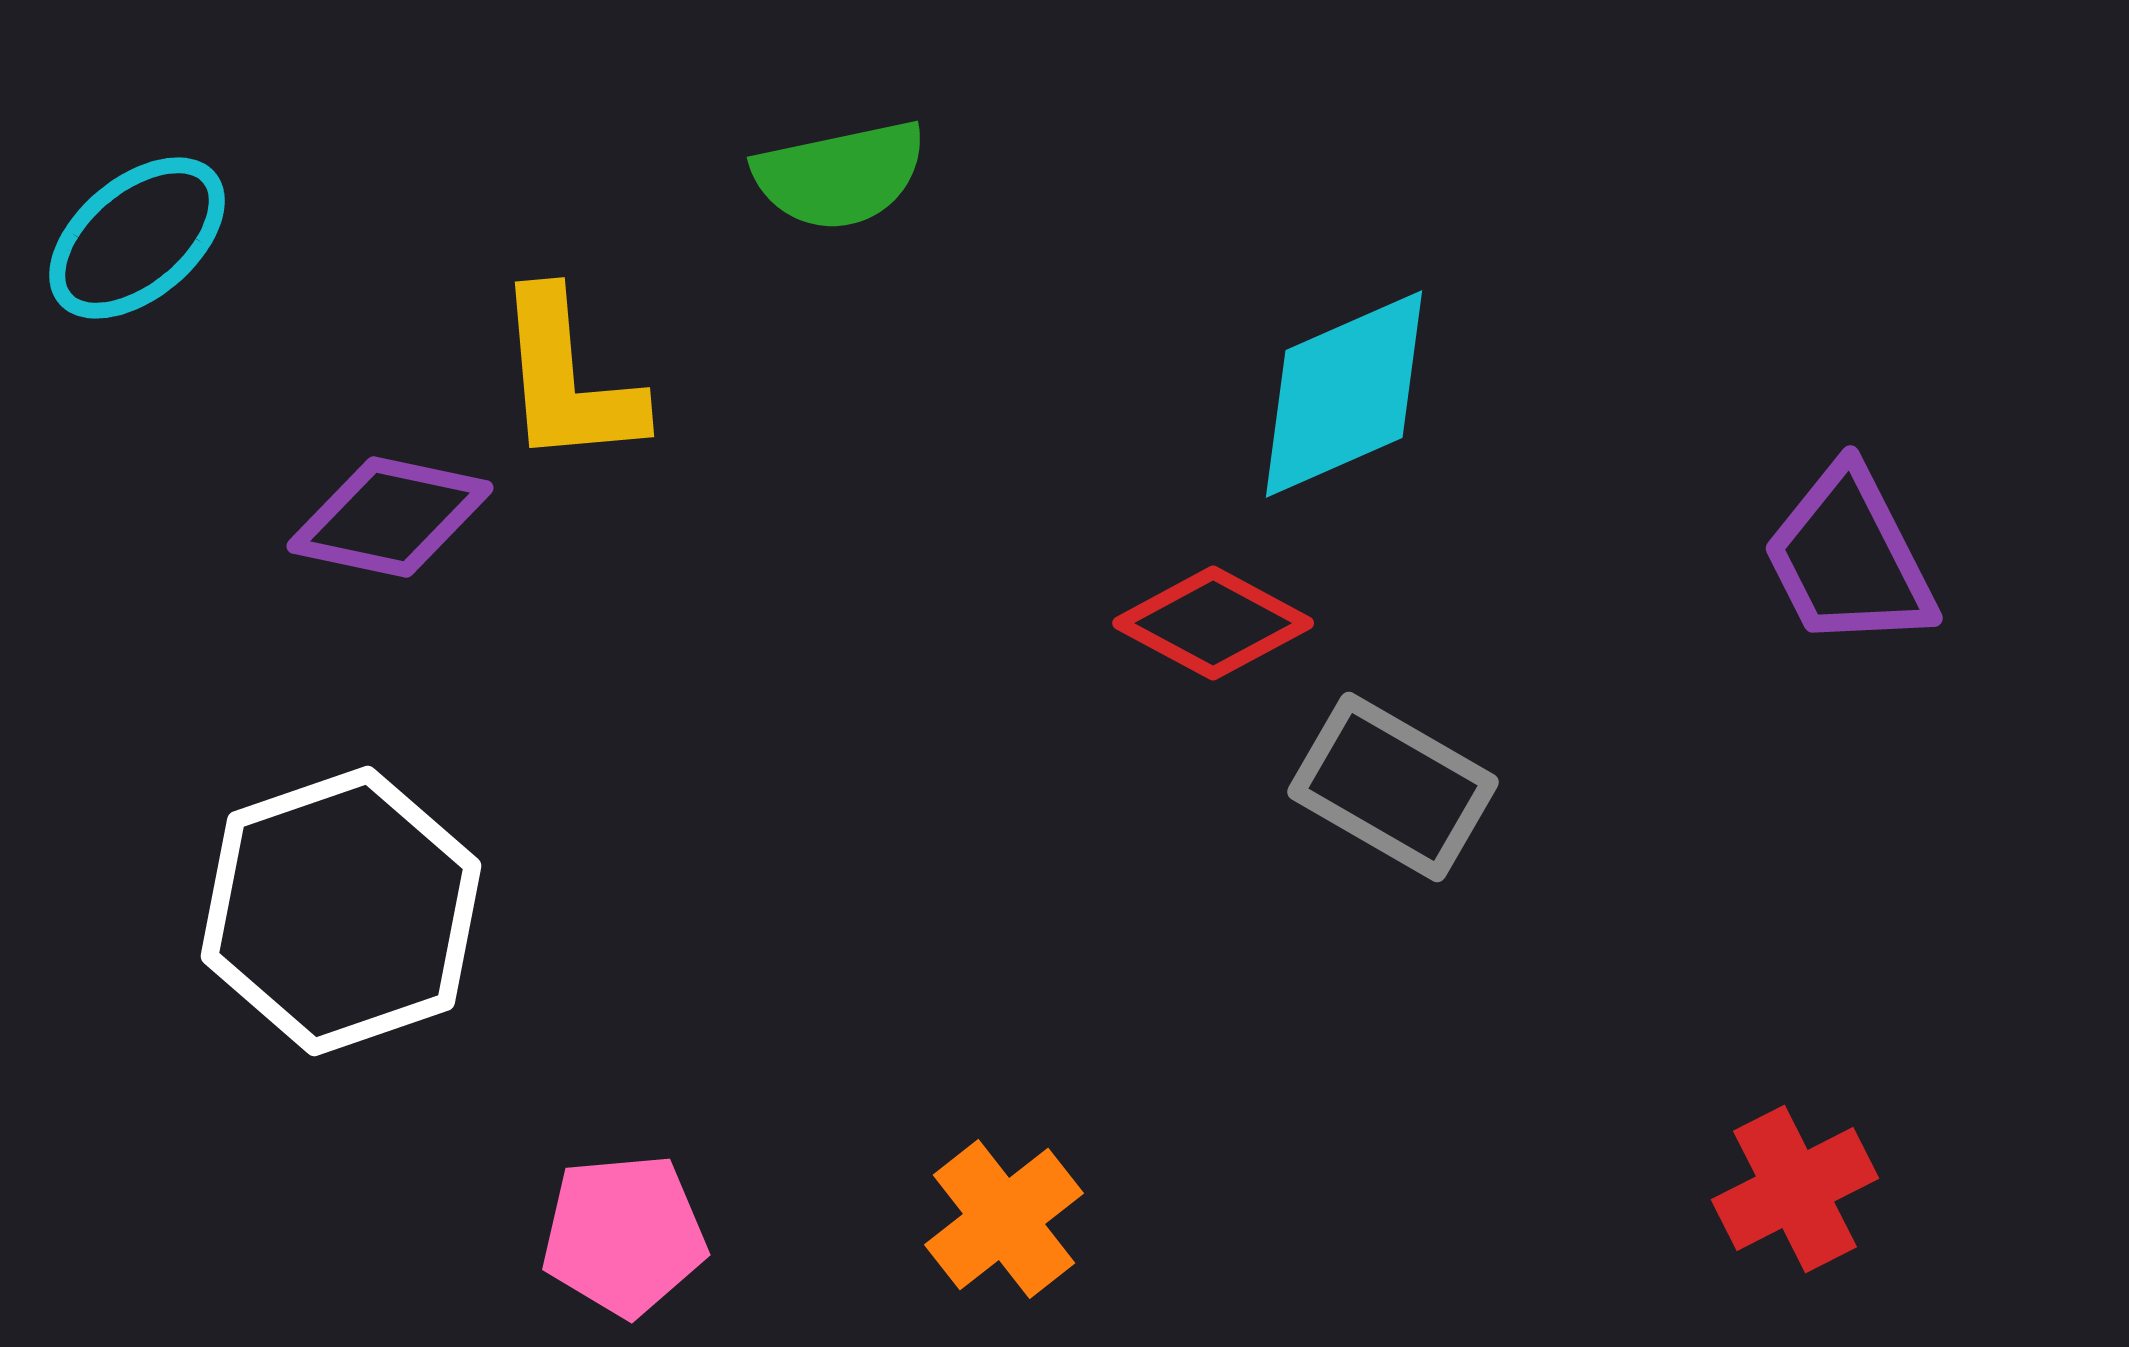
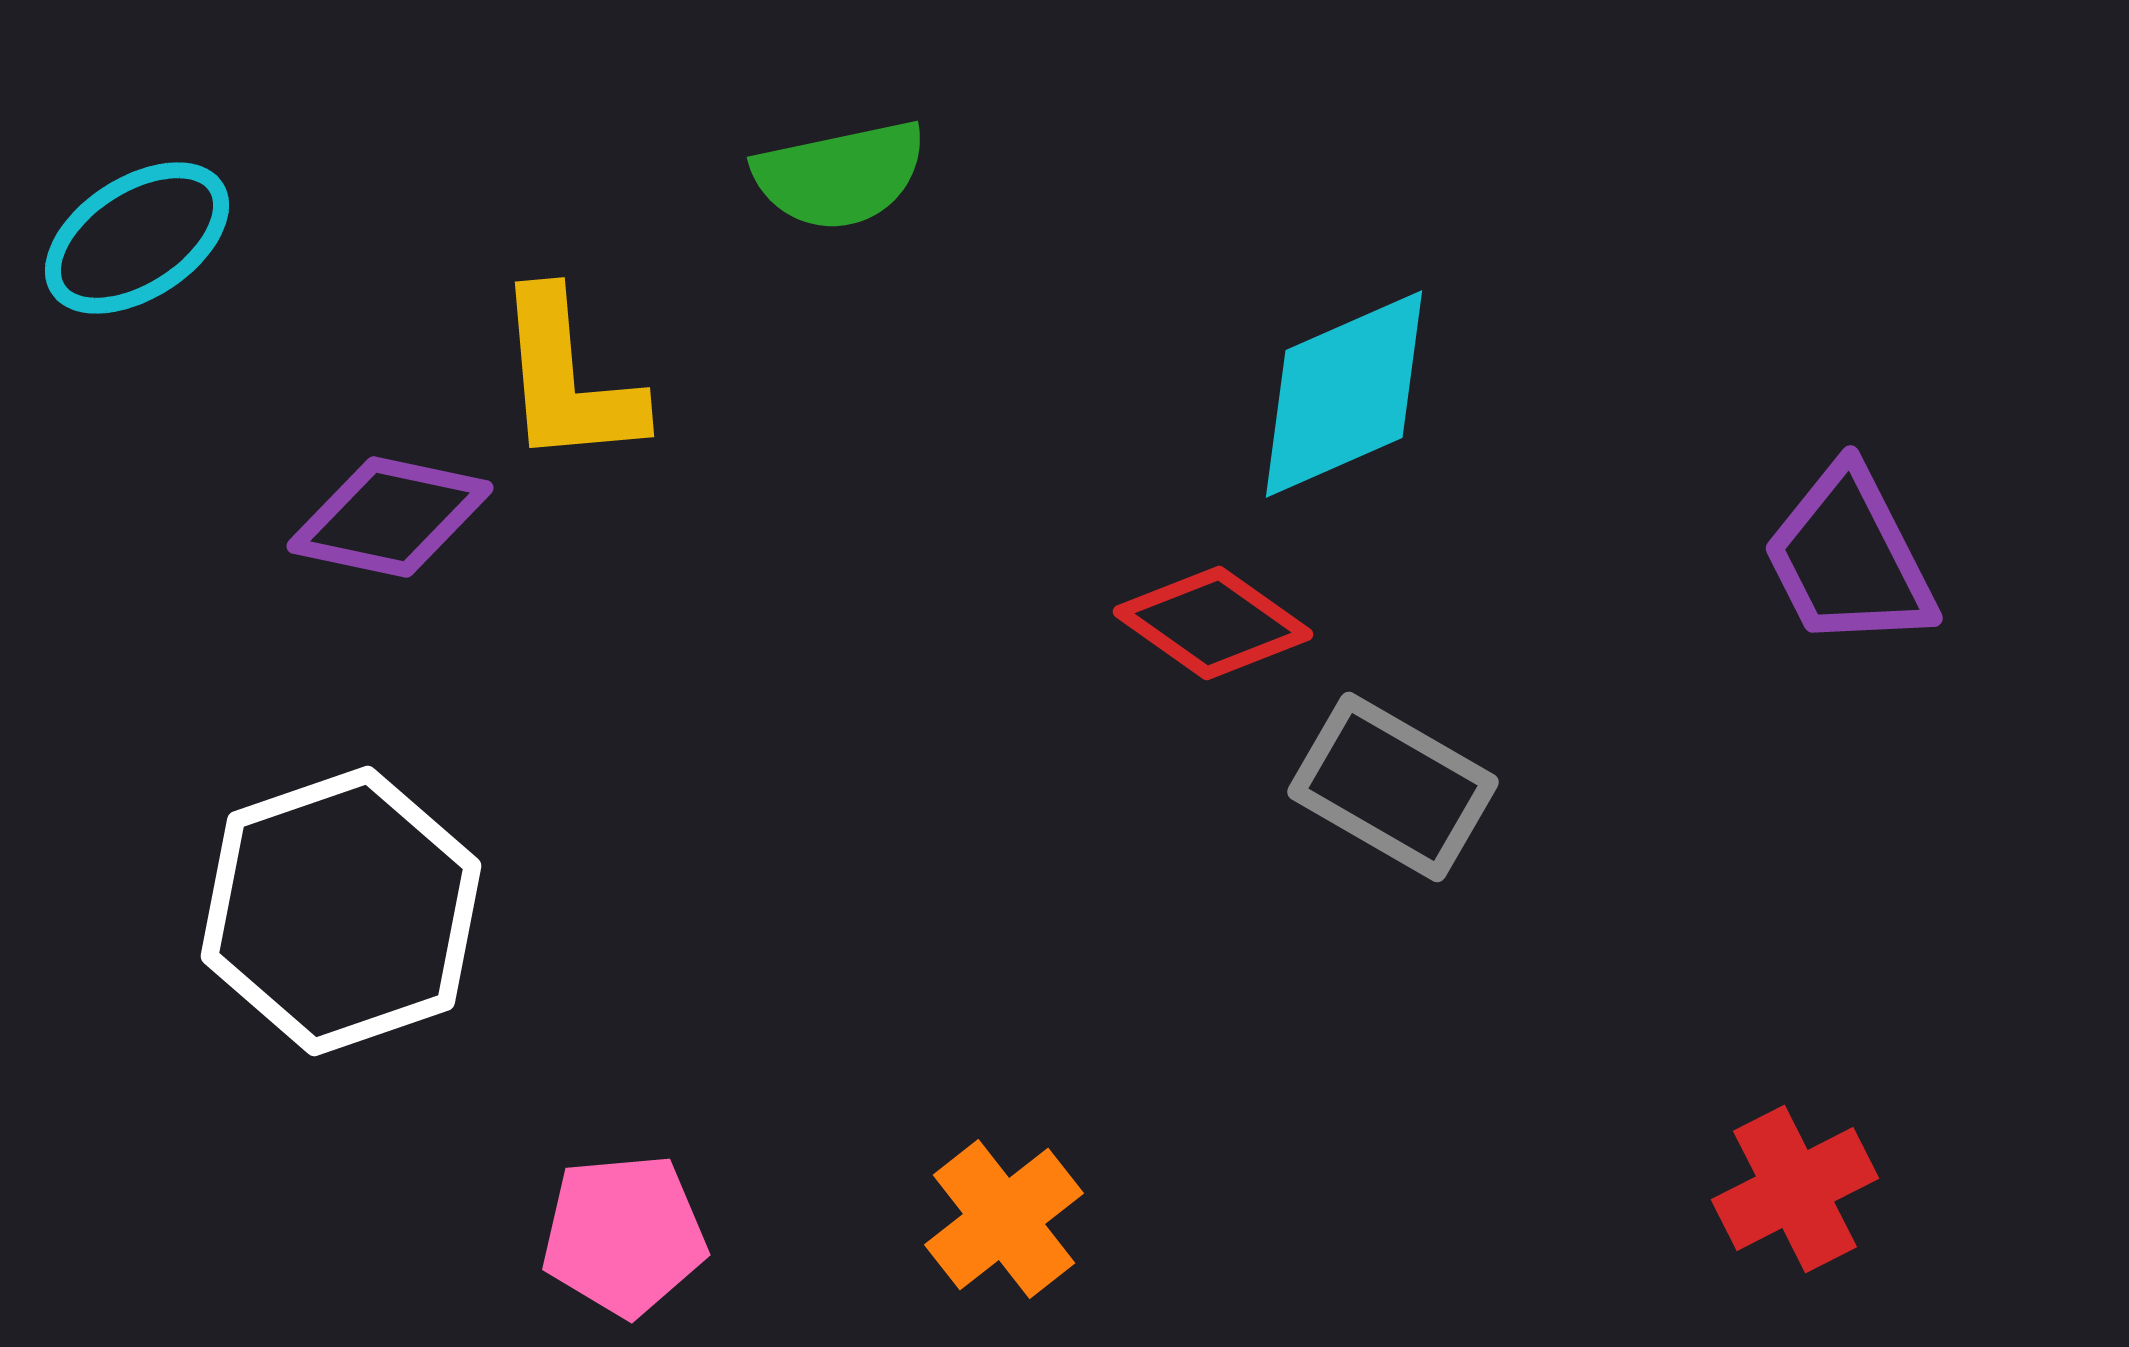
cyan ellipse: rotated 7 degrees clockwise
red diamond: rotated 7 degrees clockwise
